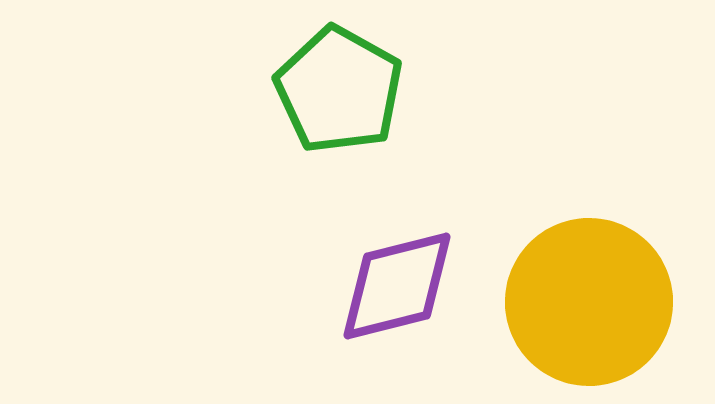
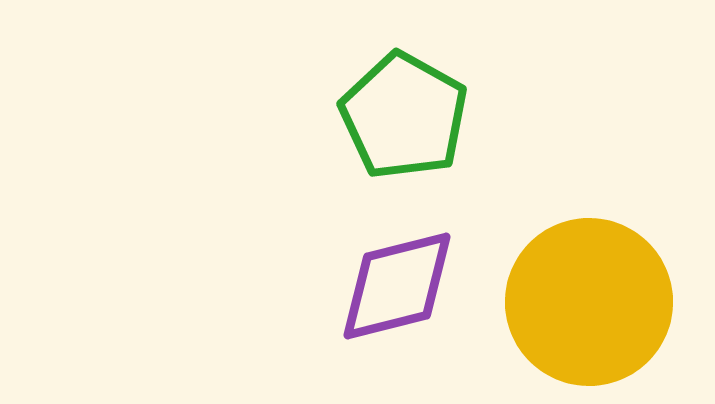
green pentagon: moved 65 px right, 26 px down
